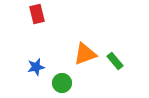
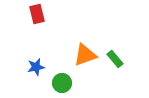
orange triangle: moved 1 px down
green rectangle: moved 2 px up
